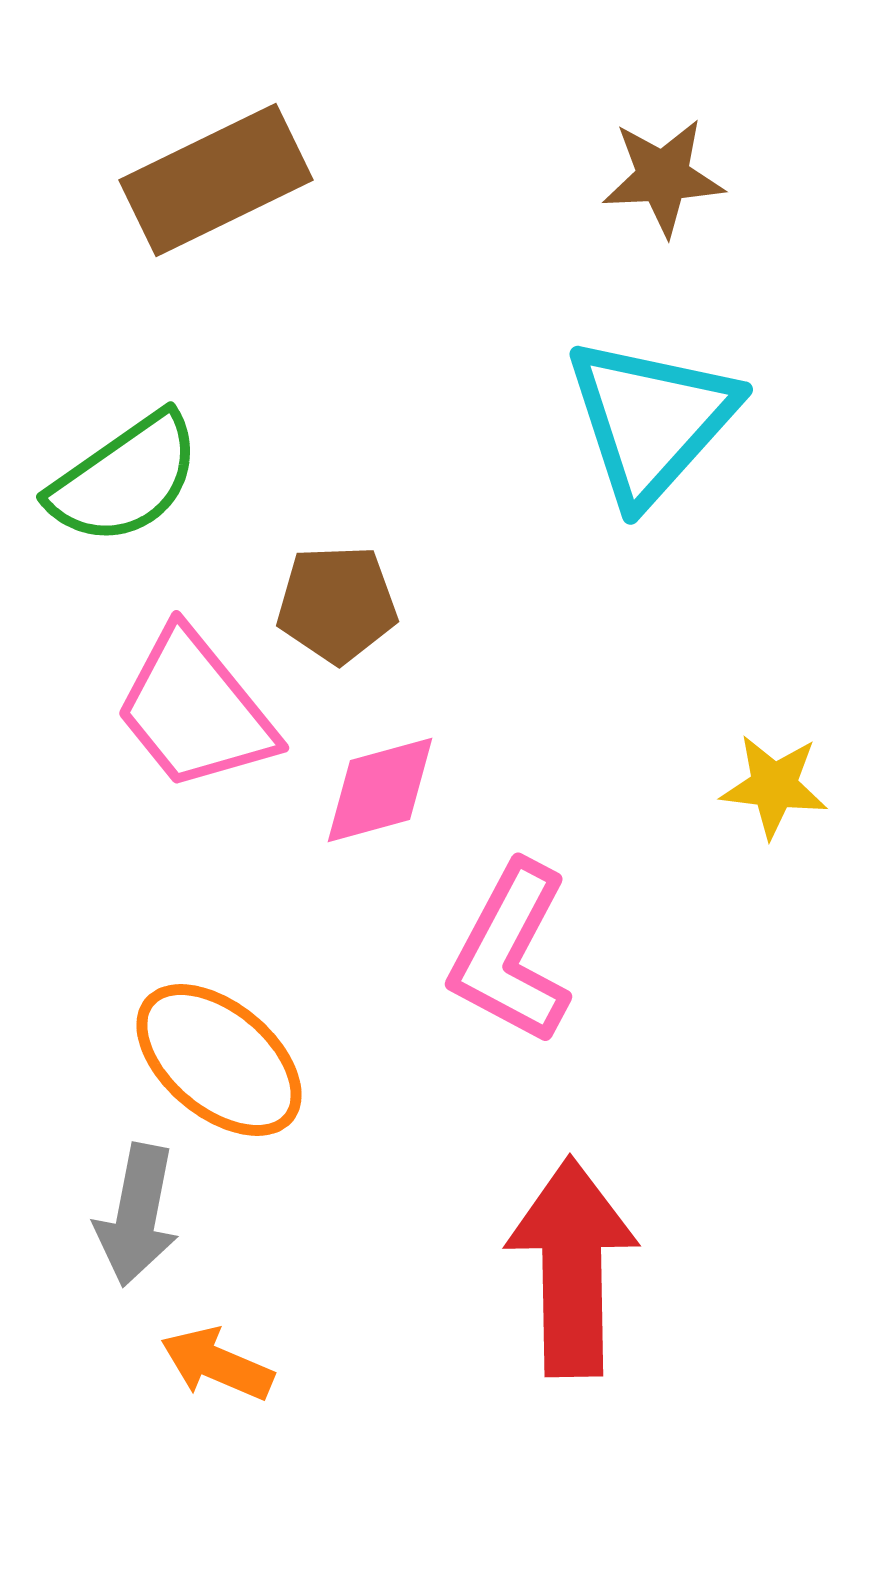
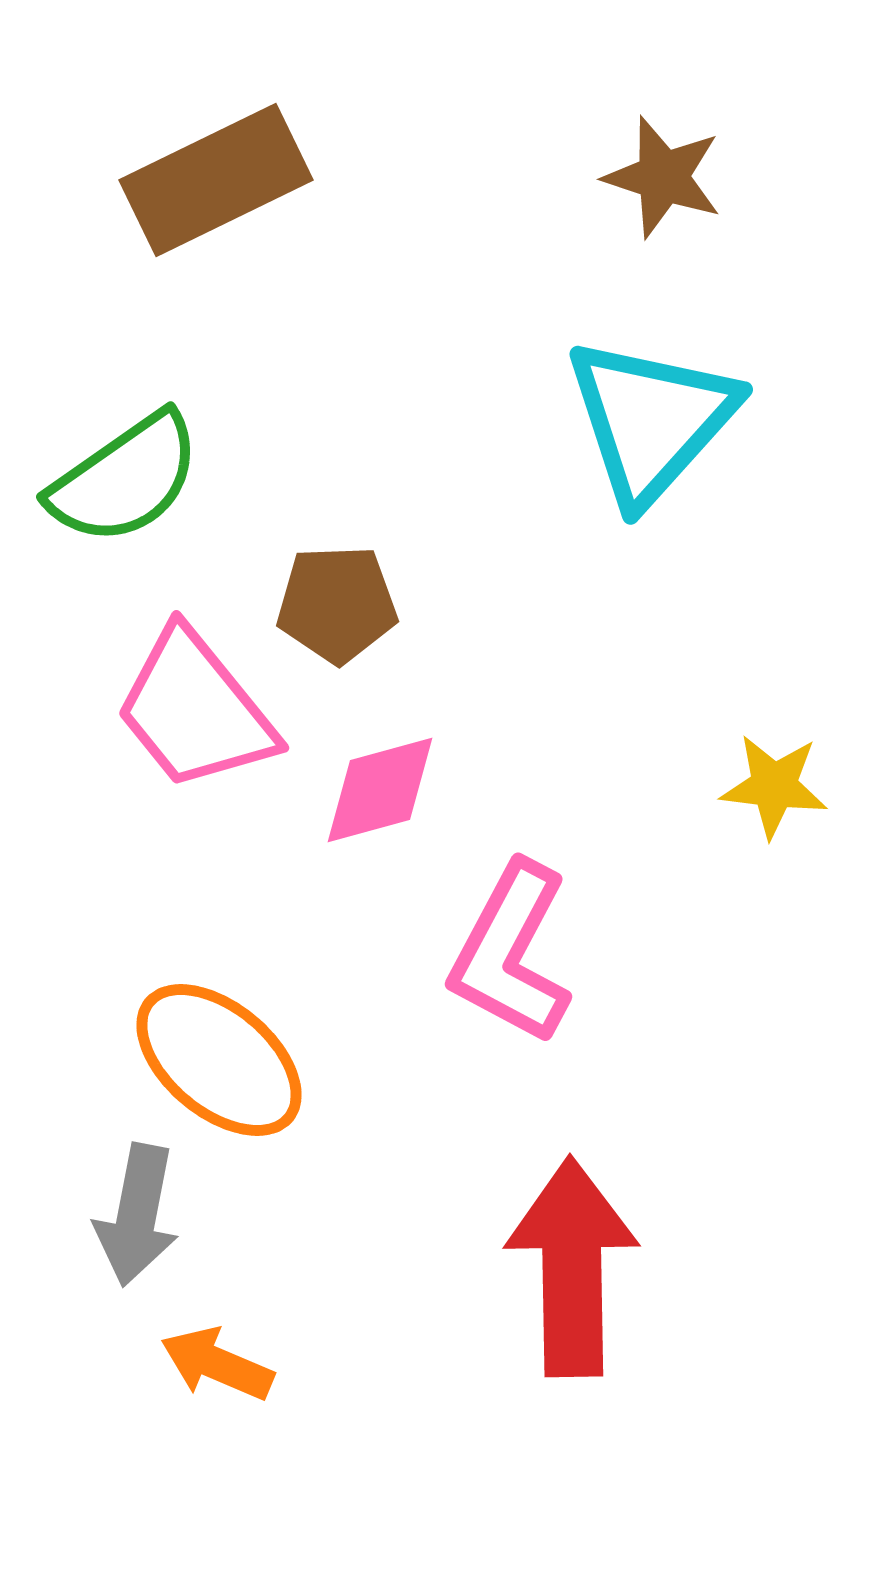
brown star: rotated 21 degrees clockwise
